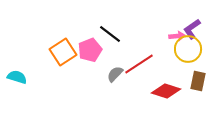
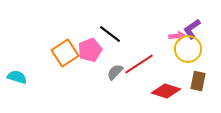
orange square: moved 2 px right, 1 px down
gray semicircle: moved 2 px up
